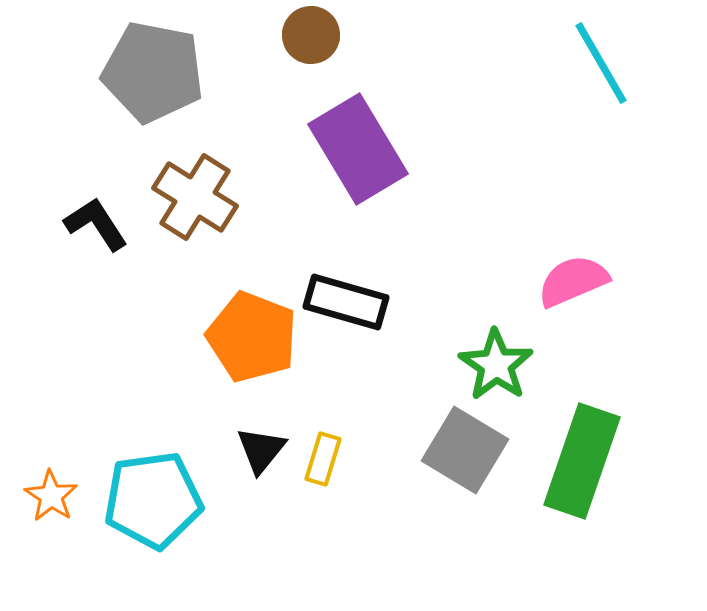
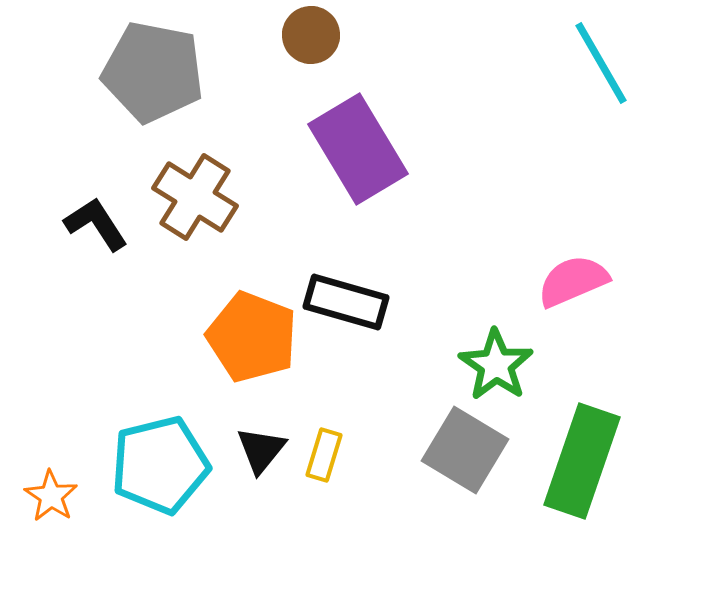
yellow rectangle: moved 1 px right, 4 px up
cyan pentagon: moved 7 px right, 35 px up; rotated 6 degrees counterclockwise
